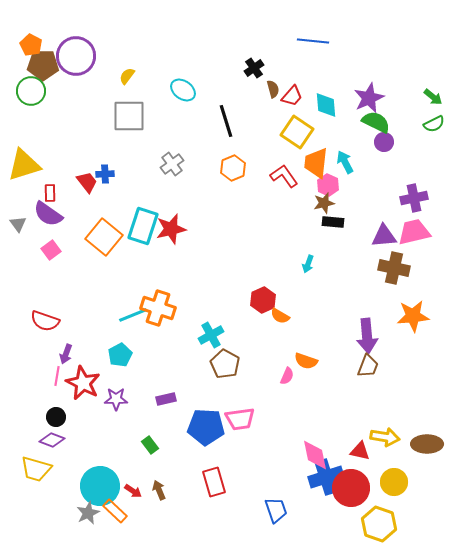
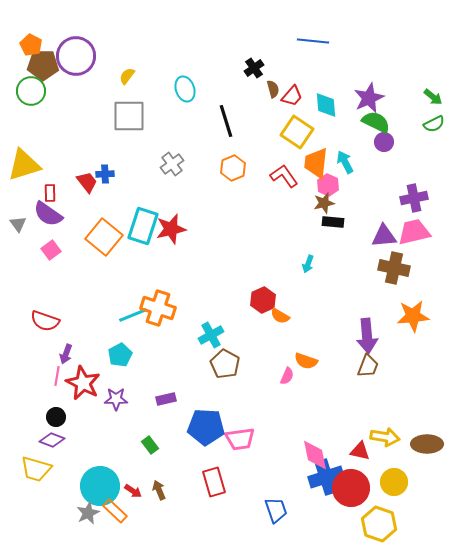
cyan ellipse at (183, 90): moved 2 px right, 1 px up; rotated 35 degrees clockwise
pink trapezoid at (240, 419): moved 20 px down
